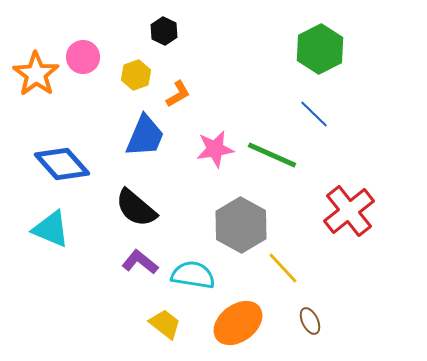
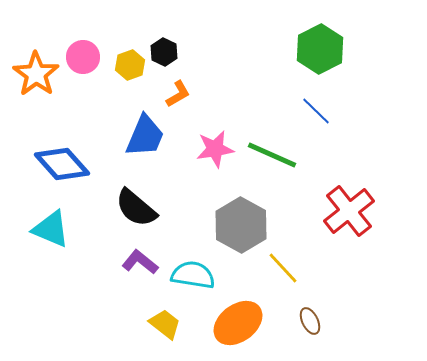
black hexagon: moved 21 px down
yellow hexagon: moved 6 px left, 10 px up
blue line: moved 2 px right, 3 px up
